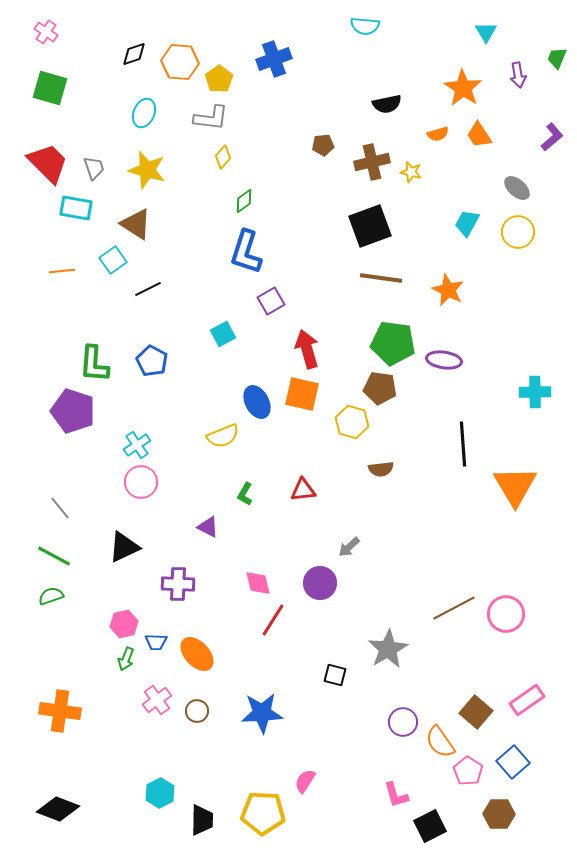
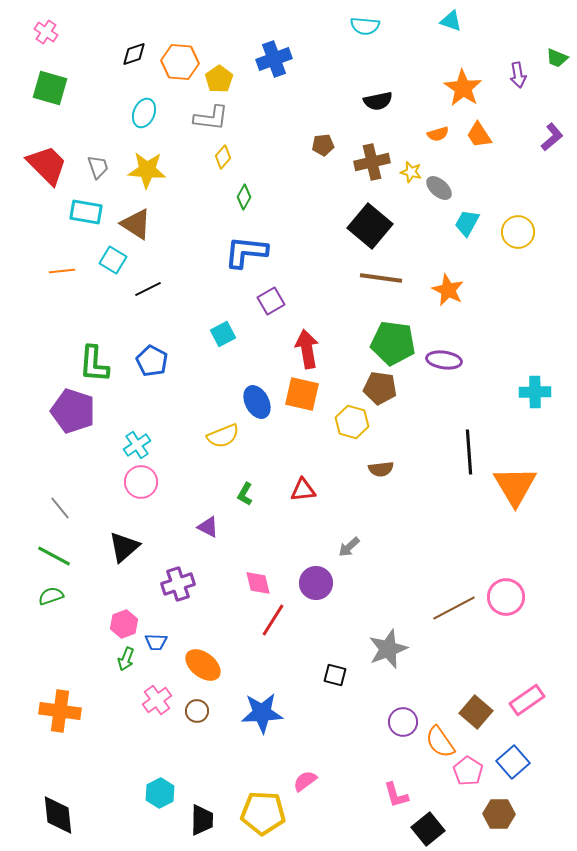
cyan triangle at (486, 32): moved 35 px left, 11 px up; rotated 40 degrees counterclockwise
green trapezoid at (557, 58): rotated 90 degrees counterclockwise
black semicircle at (387, 104): moved 9 px left, 3 px up
red trapezoid at (48, 163): moved 1 px left, 2 px down
gray trapezoid at (94, 168): moved 4 px right, 1 px up
yellow star at (147, 170): rotated 12 degrees counterclockwise
gray ellipse at (517, 188): moved 78 px left
green diamond at (244, 201): moved 4 px up; rotated 25 degrees counterclockwise
cyan rectangle at (76, 208): moved 10 px right, 4 px down
black square at (370, 226): rotated 30 degrees counterclockwise
blue L-shape at (246, 252): rotated 78 degrees clockwise
cyan square at (113, 260): rotated 24 degrees counterclockwise
red arrow at (307, 349): rotated 6 degrees clockwise
black line at (463, 444): moved 6 px right, 8 px down
black triangle at (124, 547): rotated 16 degrees counterclockwise
purple circle at (320, 583): moved 4 px left
purple cross at (178, 584): rotated 20 degrees counterclockwise
pink circle at (506, 614): moved 17 px up
pink hexagon at (124, 624): rotated 8 degrees counterclockwise
gray star at (388, 649): rotated 9 degrees clockwise
orange ellipse at (197, 654): moved 6 px right, 11 px down; rotated 9 degrees counterclockwise
pink semicircle at (305, 781): rotated 20 degrees clockwise
black diamond at (58, 809): moved 6 px down; rotated 63 degrees clockwise
black square at (430, 826): moved 2 px left, 3 px down; rotated 12 degrees counterclockwise
